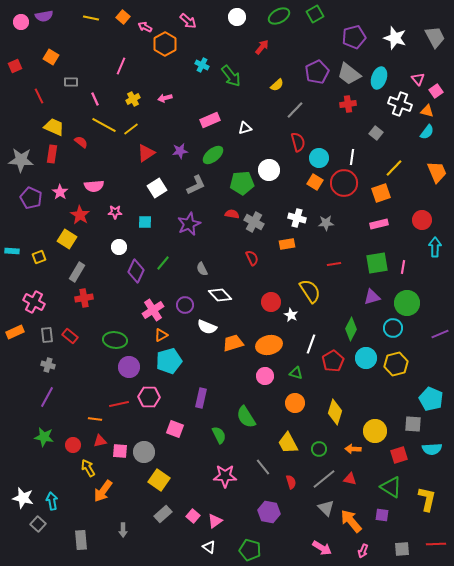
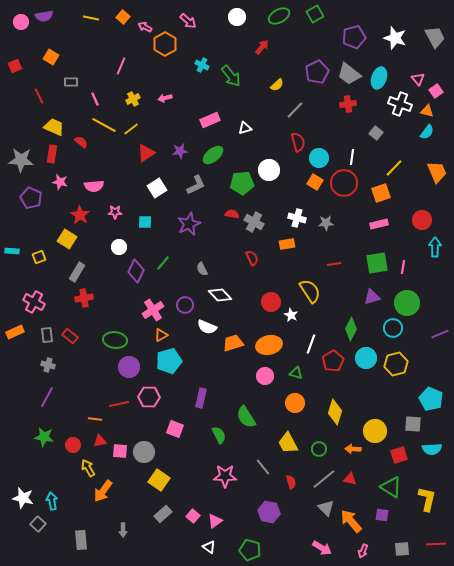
pink star at (60, 192): moved 10 px up; rotated 21 degrees counterclockwise
